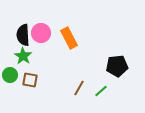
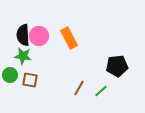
pink circle: moved 2 px left, 3 px down
green star: rotated 24 degrees counterclockwise
